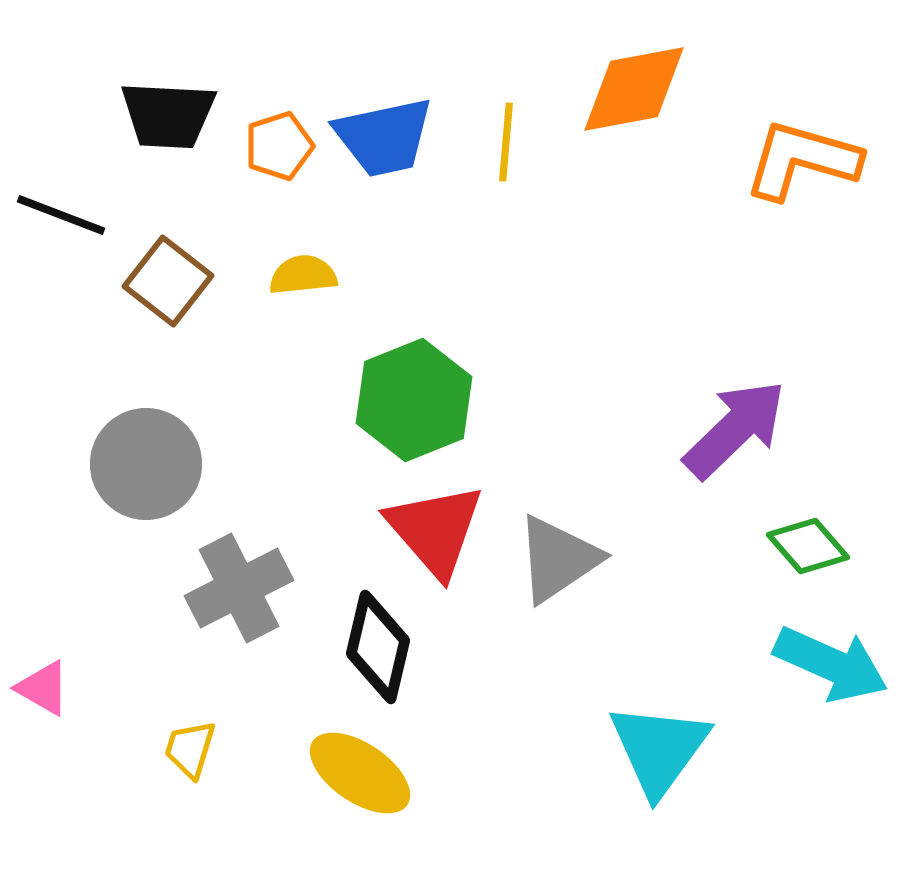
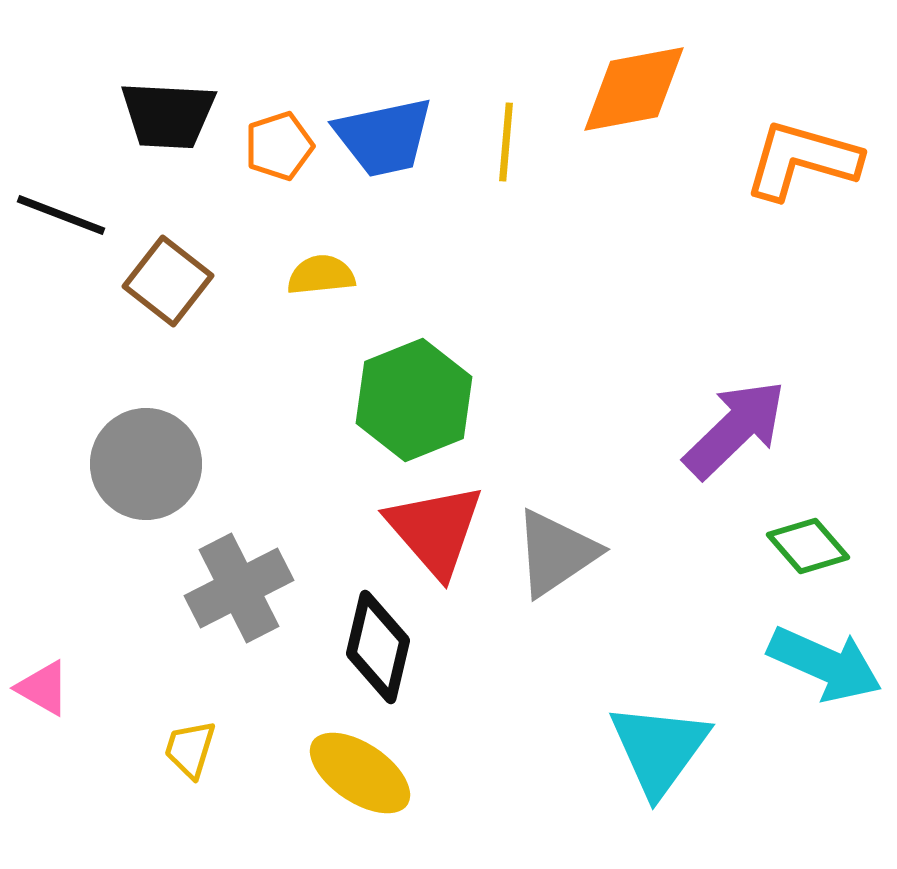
yellow semicircle: moved 18 px right
gray triangle: moved 2 px left, 6 px up
cyan arrow: moved 6 px left
